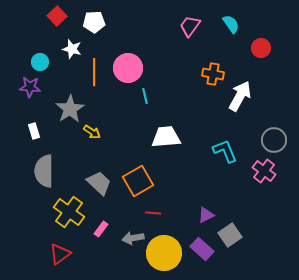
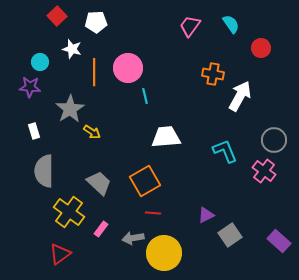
white pentagon: moved 2 px right
orange square: moved 7 px right
purple rectangle: moved 77 px right, 8 px up
